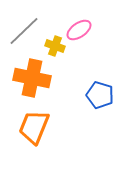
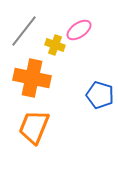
gray line: rotated 8 degrees counterclockwise
yellow cross: moved 1 px up
